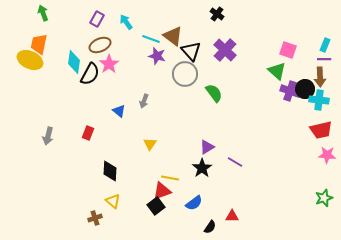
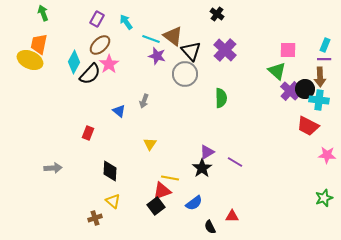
brown ellipse at (100, 45): rotated 20 degrees counterclockwise
pink square at (288, 50): rotated 18 degrees counterclockwise
cyan diamond at (74, 62): rotated 20 degrees clockwise
black semicircle at (90, 74): rotated 15 degrees clockwise
purple cross at (290, 91): rotated 24 degrees clockwise
green semicircle at (214, 93): moved 7 px right, 5 px down; rotated 36 degrees clockwise
red trapezoid at (321, 130): moved 13 px left, 4 px up; rotated 40 degrees clockwise
gray arrow at (48, 136): moved 5 px right, 32 px down; rotated 108 degrees counterclockwise
purple triangle at (207, 147): moved 5 px down
black semicircle at (210, 227): rotated 120 degrees clockwise
